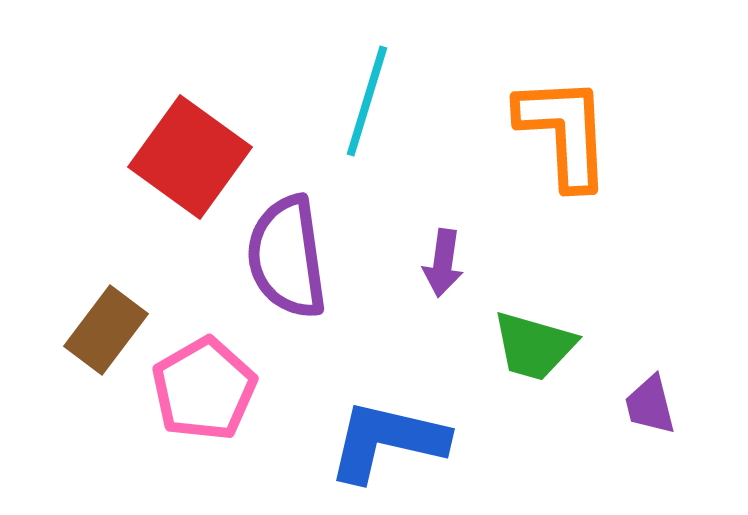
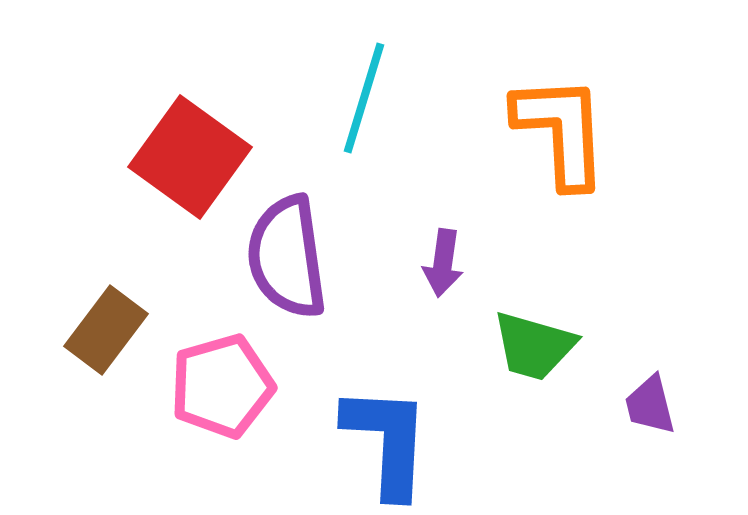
cyan line: moved 3 px left, 3 px up
orange L-shape: moved 3 px left, 1 px up
pink pentagon: moved 18 px right, 3 px up; rotated 14 degrees clockwise
blue L-shape: rotated 80 degrees clockwise
